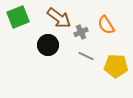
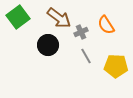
green square: rotated 15 degrees counterclockwise
gray line: rotated 35 degrees clockwise
